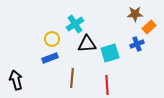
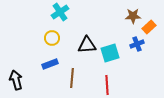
brown star: moved 2 px left, 2 px down
cyan cross: moved 15 px left, 12 px up
yellow circle: moved 1 px up
black triangle: moved 1 px down
blue rectangle: moved 6 px down
